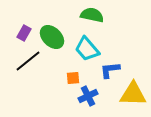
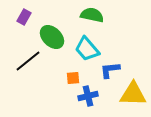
purple rectangle: moved 16 px up
blue cross: rotated 12 degrees clockwise
